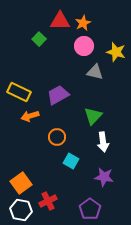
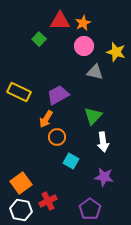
orange arrow: moved 16 px right, 3 px down; rotated 42 degrees counterclockwise
